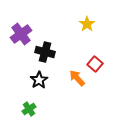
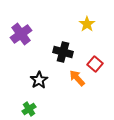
black cross: moved 18 px right
